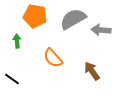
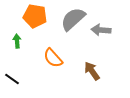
gray semicircle: rotated 12 degrees counterclockwise
